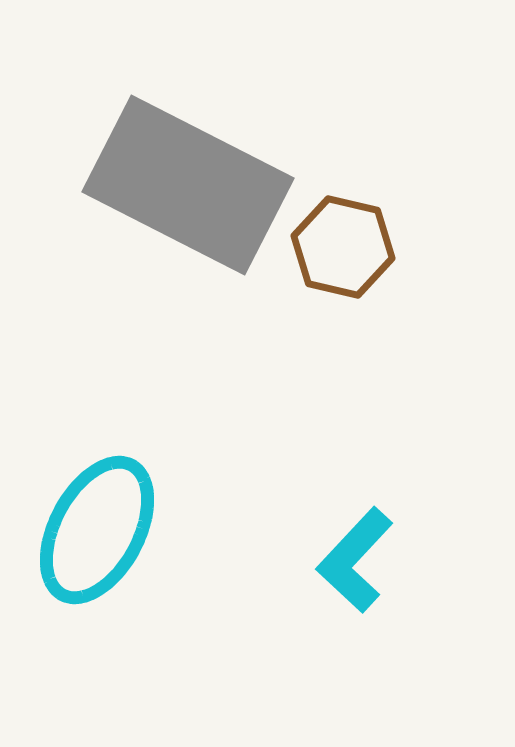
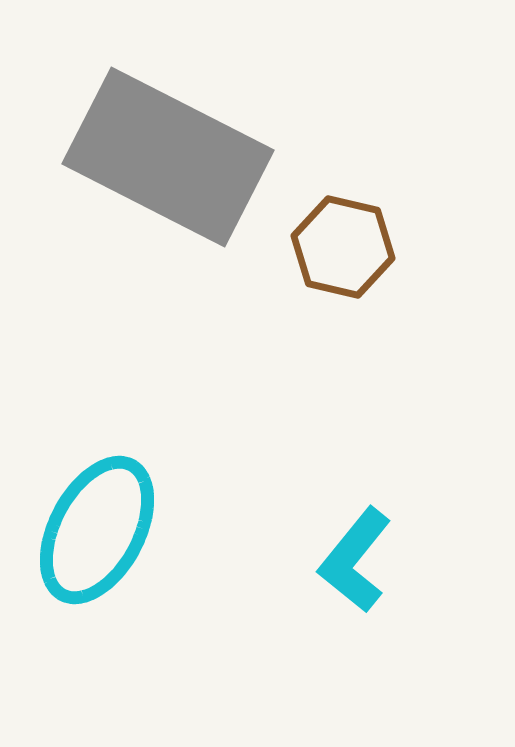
gray rectangle: moved 20 px left, 28 px up
cyan L-shape: rotated 4 degrees counterclockwise
